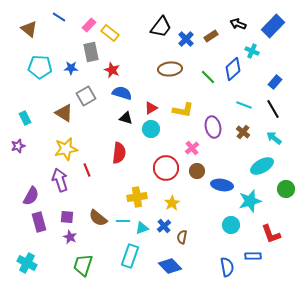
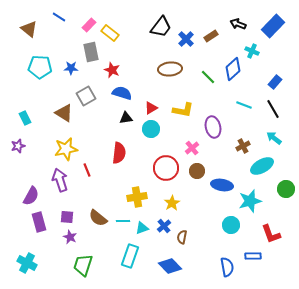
black triangle at (126, 118): rotated 24 degrees counterclockwise
brown cross at (243, 132): moved 14 px down; rotated 24 degrees clockwise
